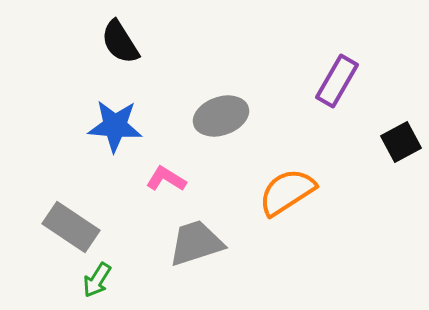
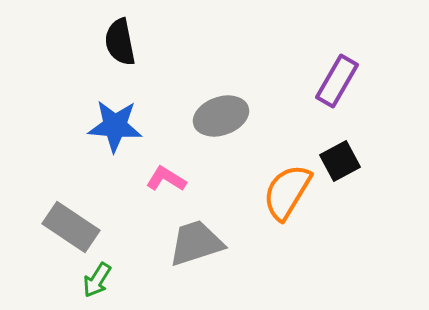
black semicircle: rotated 21 degrees clockwise
black square: moved 61 px left, 19 px down
orange semicircle: rotated 26 degrees counterclockwise
